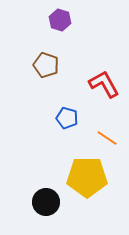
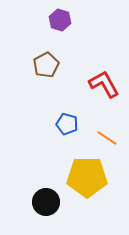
brown pentagon: rotated 25 degrees clockwise
blue pentagon: moved 6 px down
